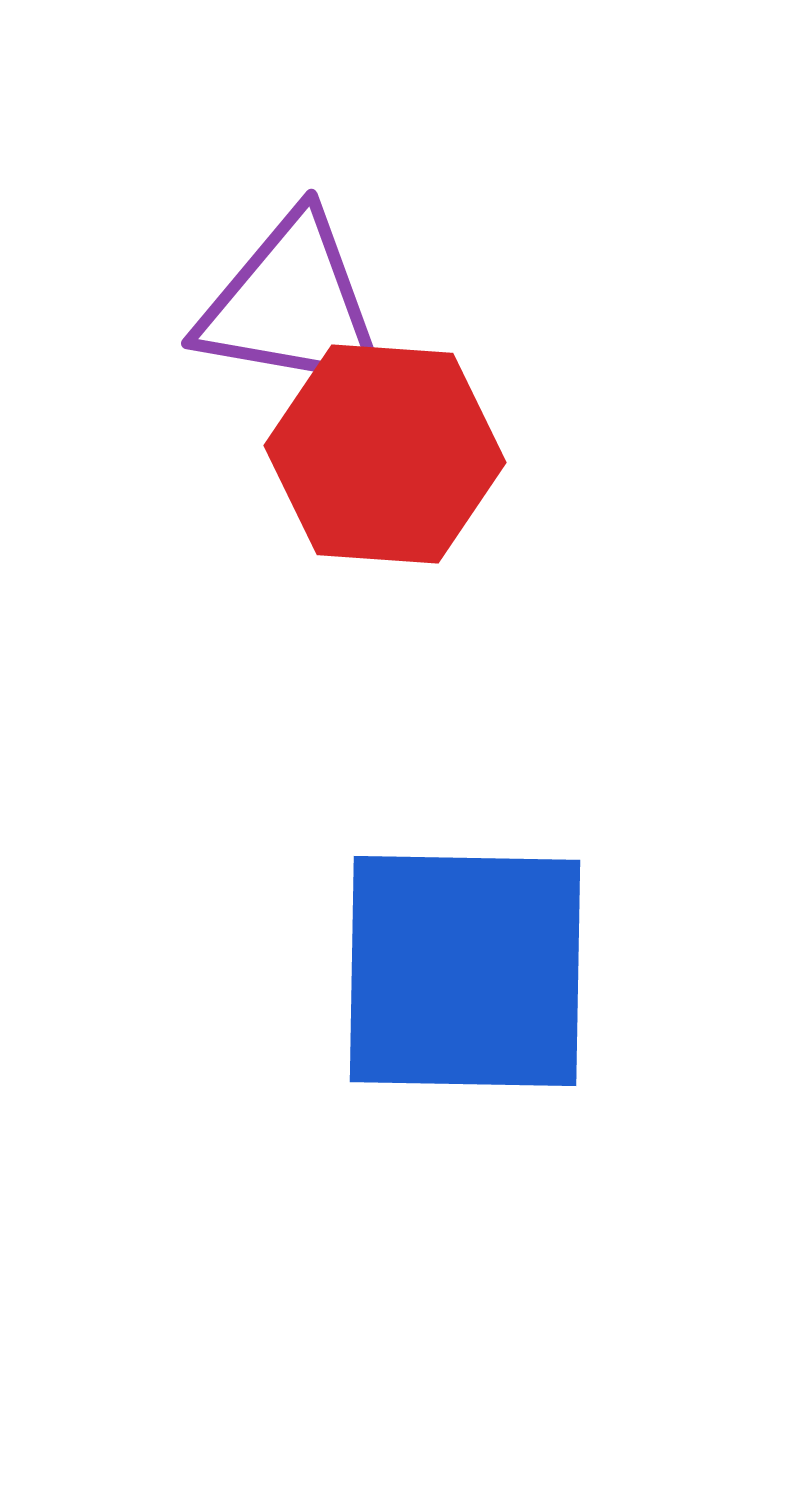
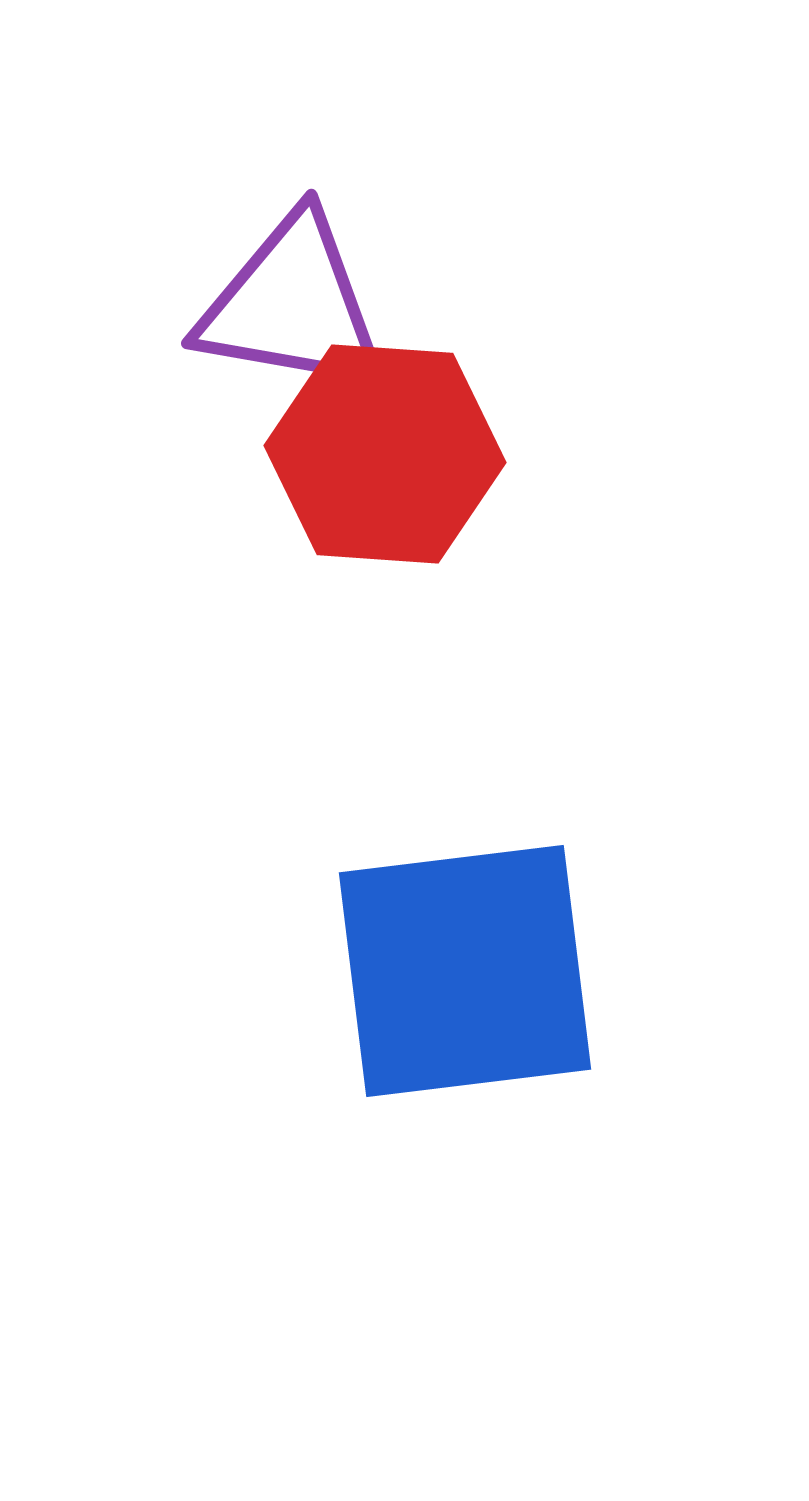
blue square: rotated 8 degrees counterclockwise
